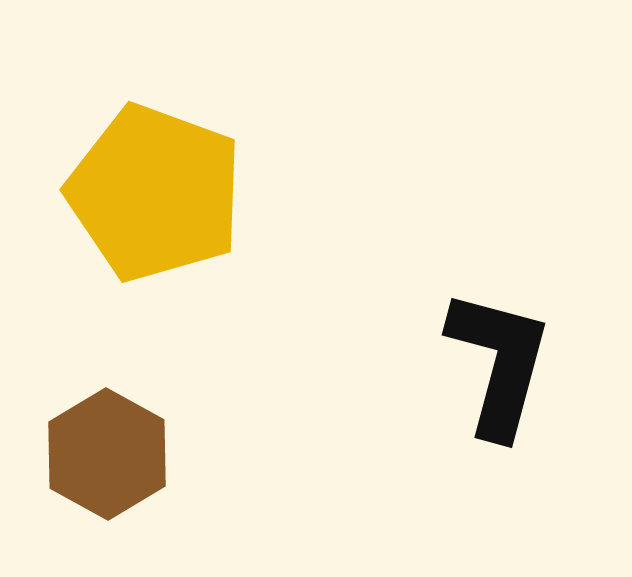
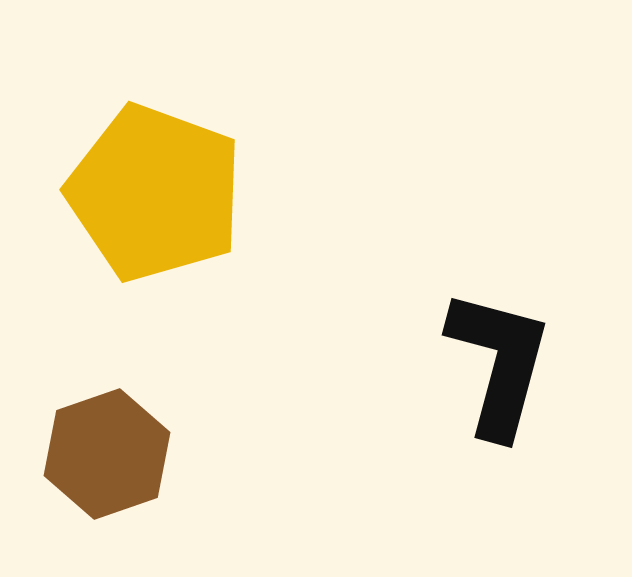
brown hexagon: rotated 12 degrees clockwise
